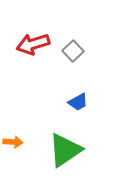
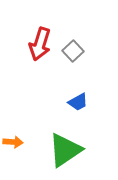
red arrow: moved 7 px right; rotated 56 degrees counterclockwise
